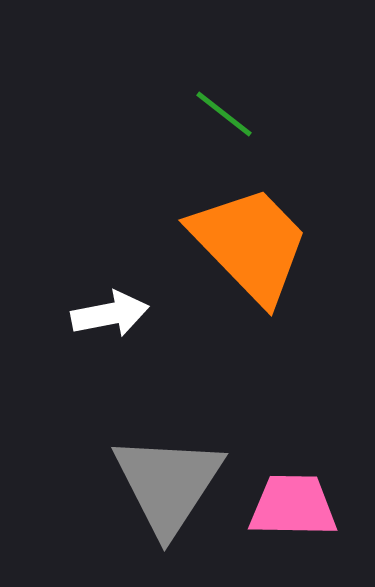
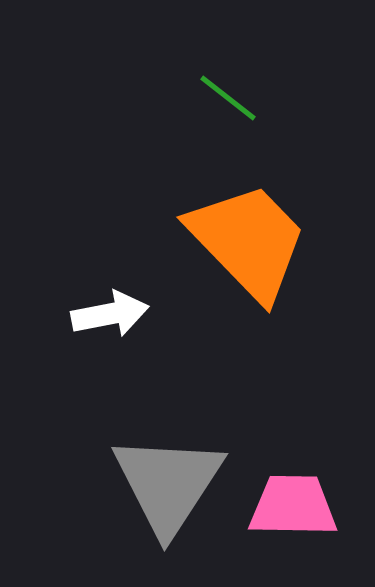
green line: moved 4 px right, 16 px up
orange trapezoid: moved 2 px left, 3 px up
